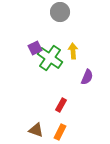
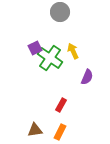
yellow arrow: rotated 21 degrees counterclockwise
brown triangle: moved 1 px left; rotated 28 degrees counterclockwise
